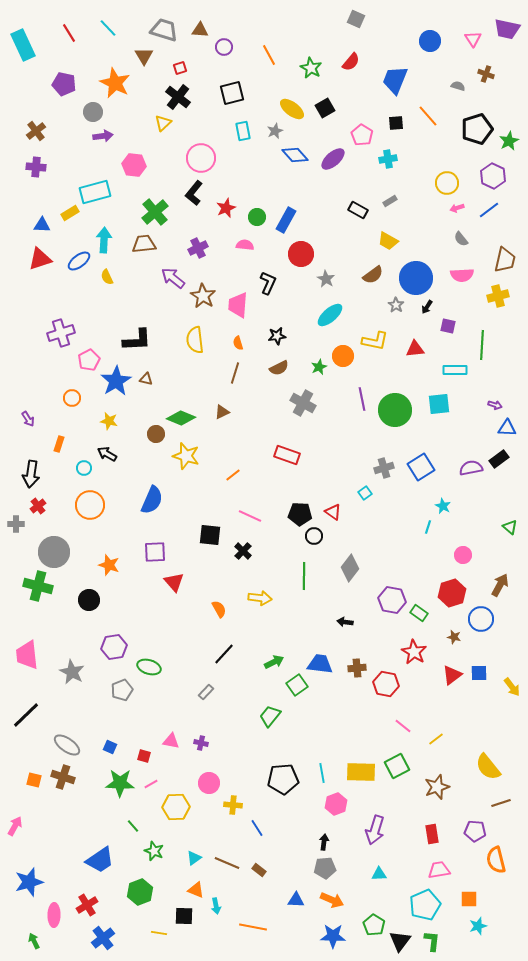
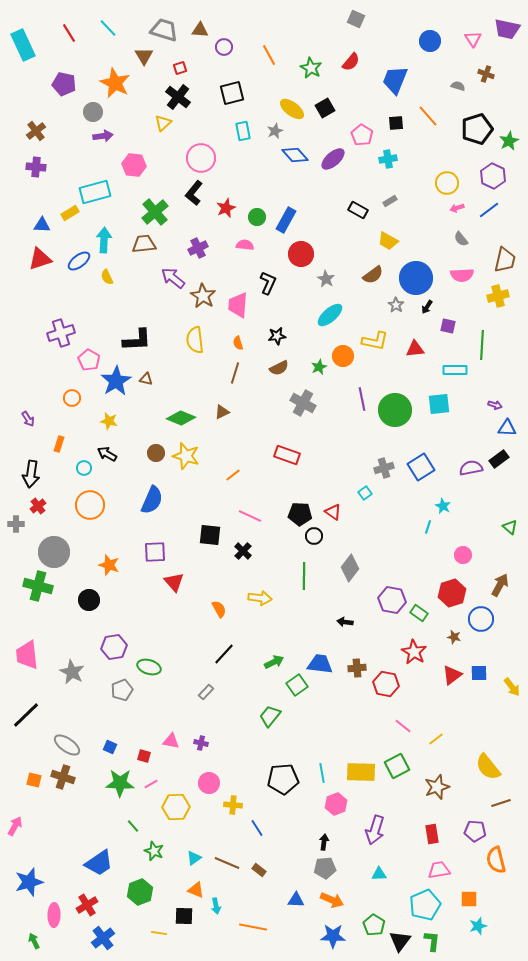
pink pentagon at (89, 360): rotated 15 degrees counterclockwise
brown circle at (156, 434): moved 19 px down
blue trapezoid at (100, 860): moved 1 px left, 3 px down
